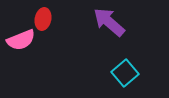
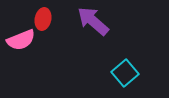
purple arrow: moved 16 px left, 1 px up
